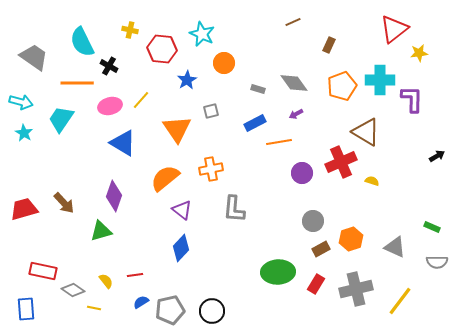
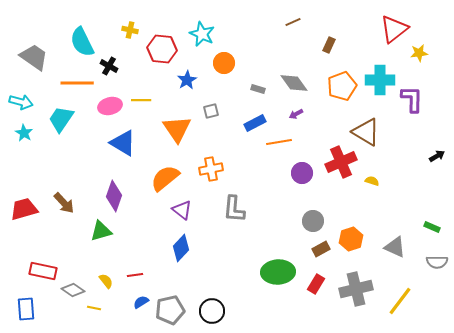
yellow line at (141, 100): rotated 48 degrees clockwise
